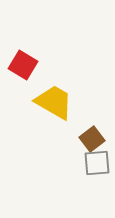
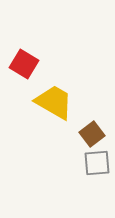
red square: moved 1 px right, 1 px up
brown square: moved 5 px up
